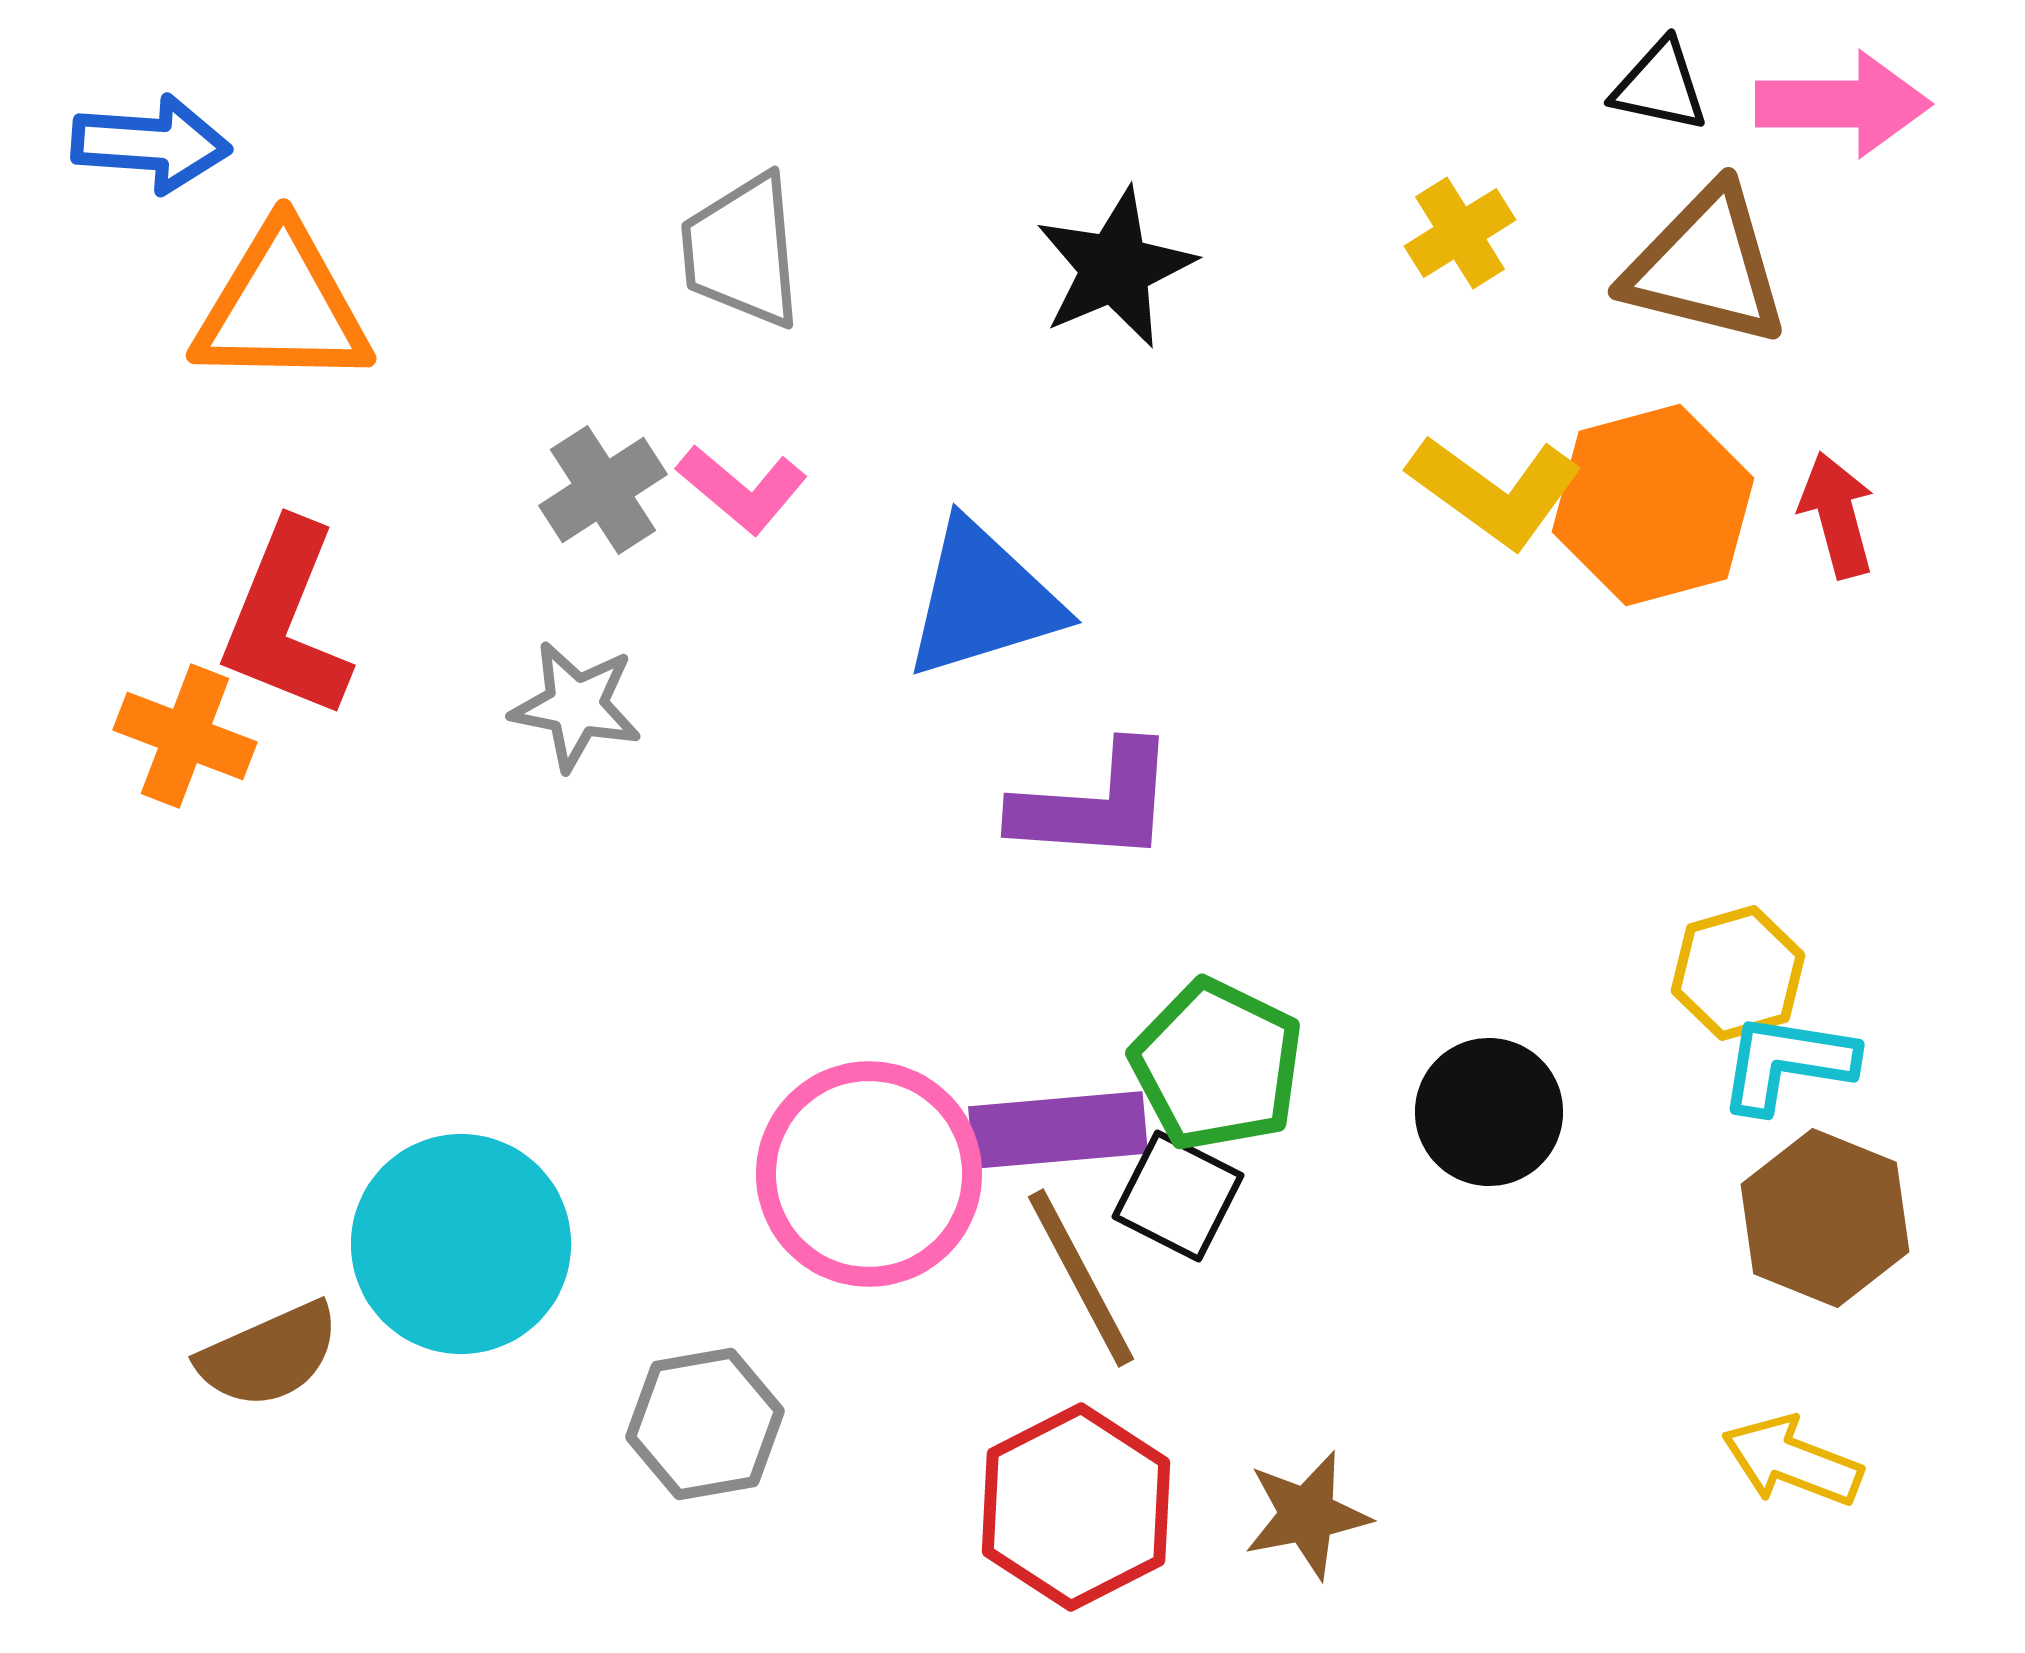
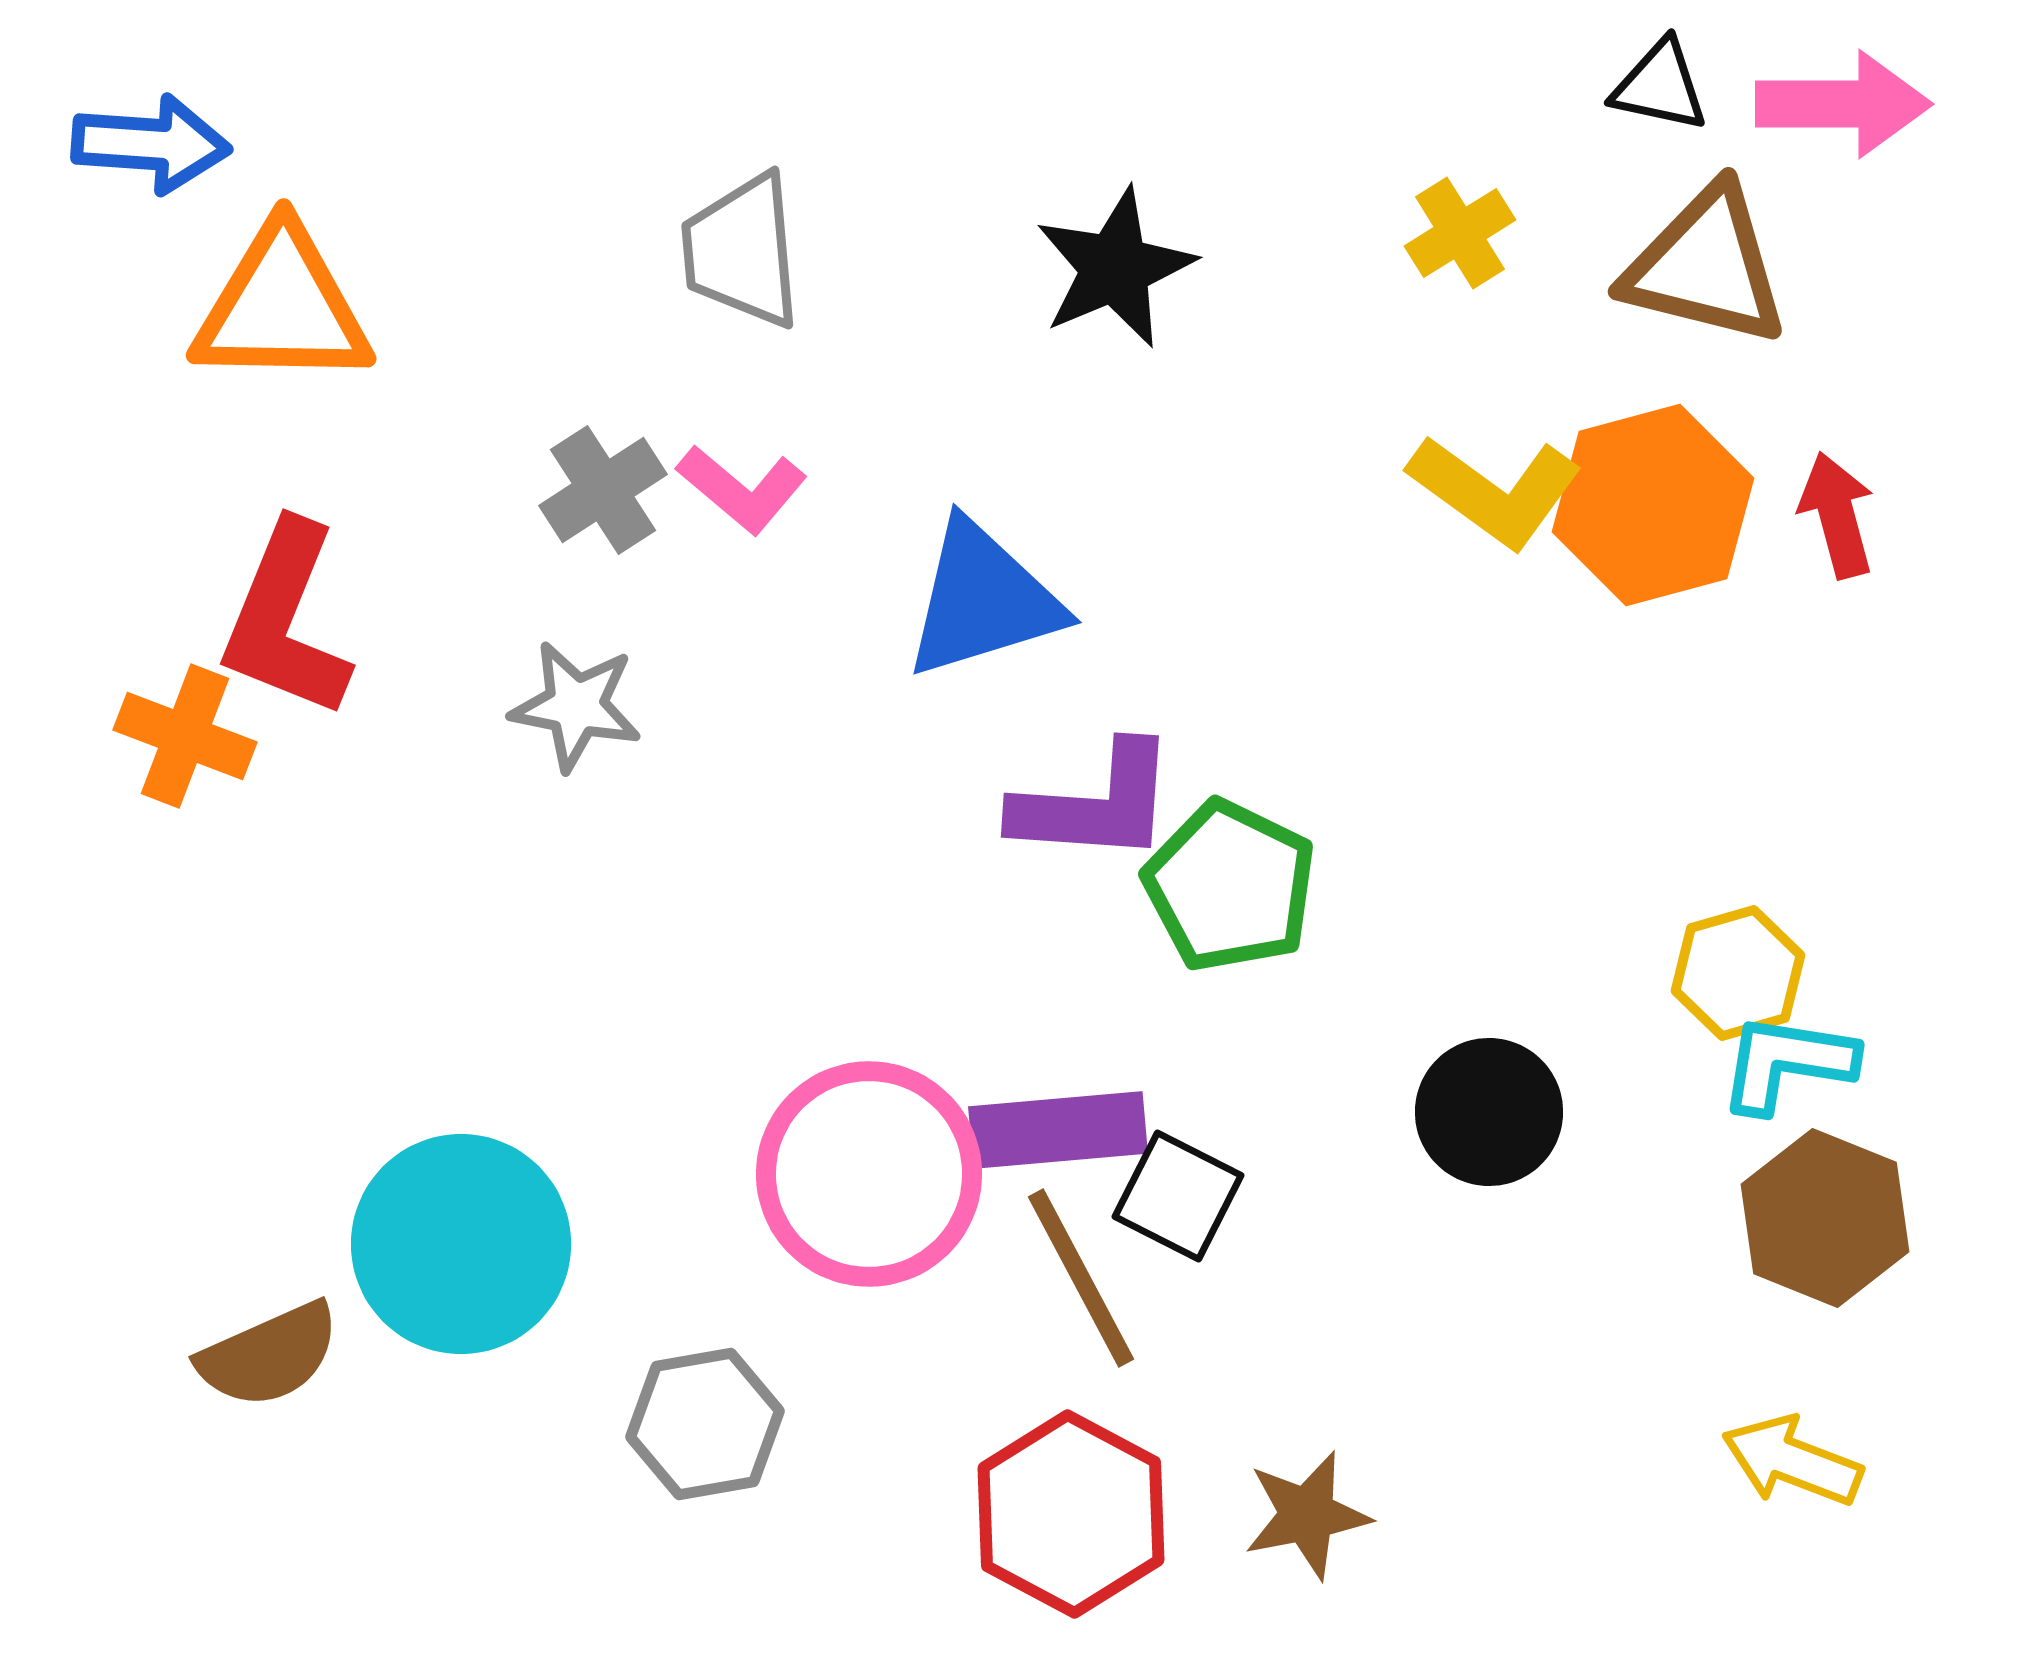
green pentagon: moved 13 px right, 179 px up
red hexagon: moved 5 px left, 7 px down; rotated 5 degrees counterclockwise
